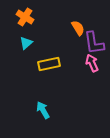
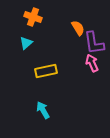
orange cross: moved 8 px right; rotated 12 degrees counterclockwise
yellow rectangle: moved 3 px left, 7 px down
